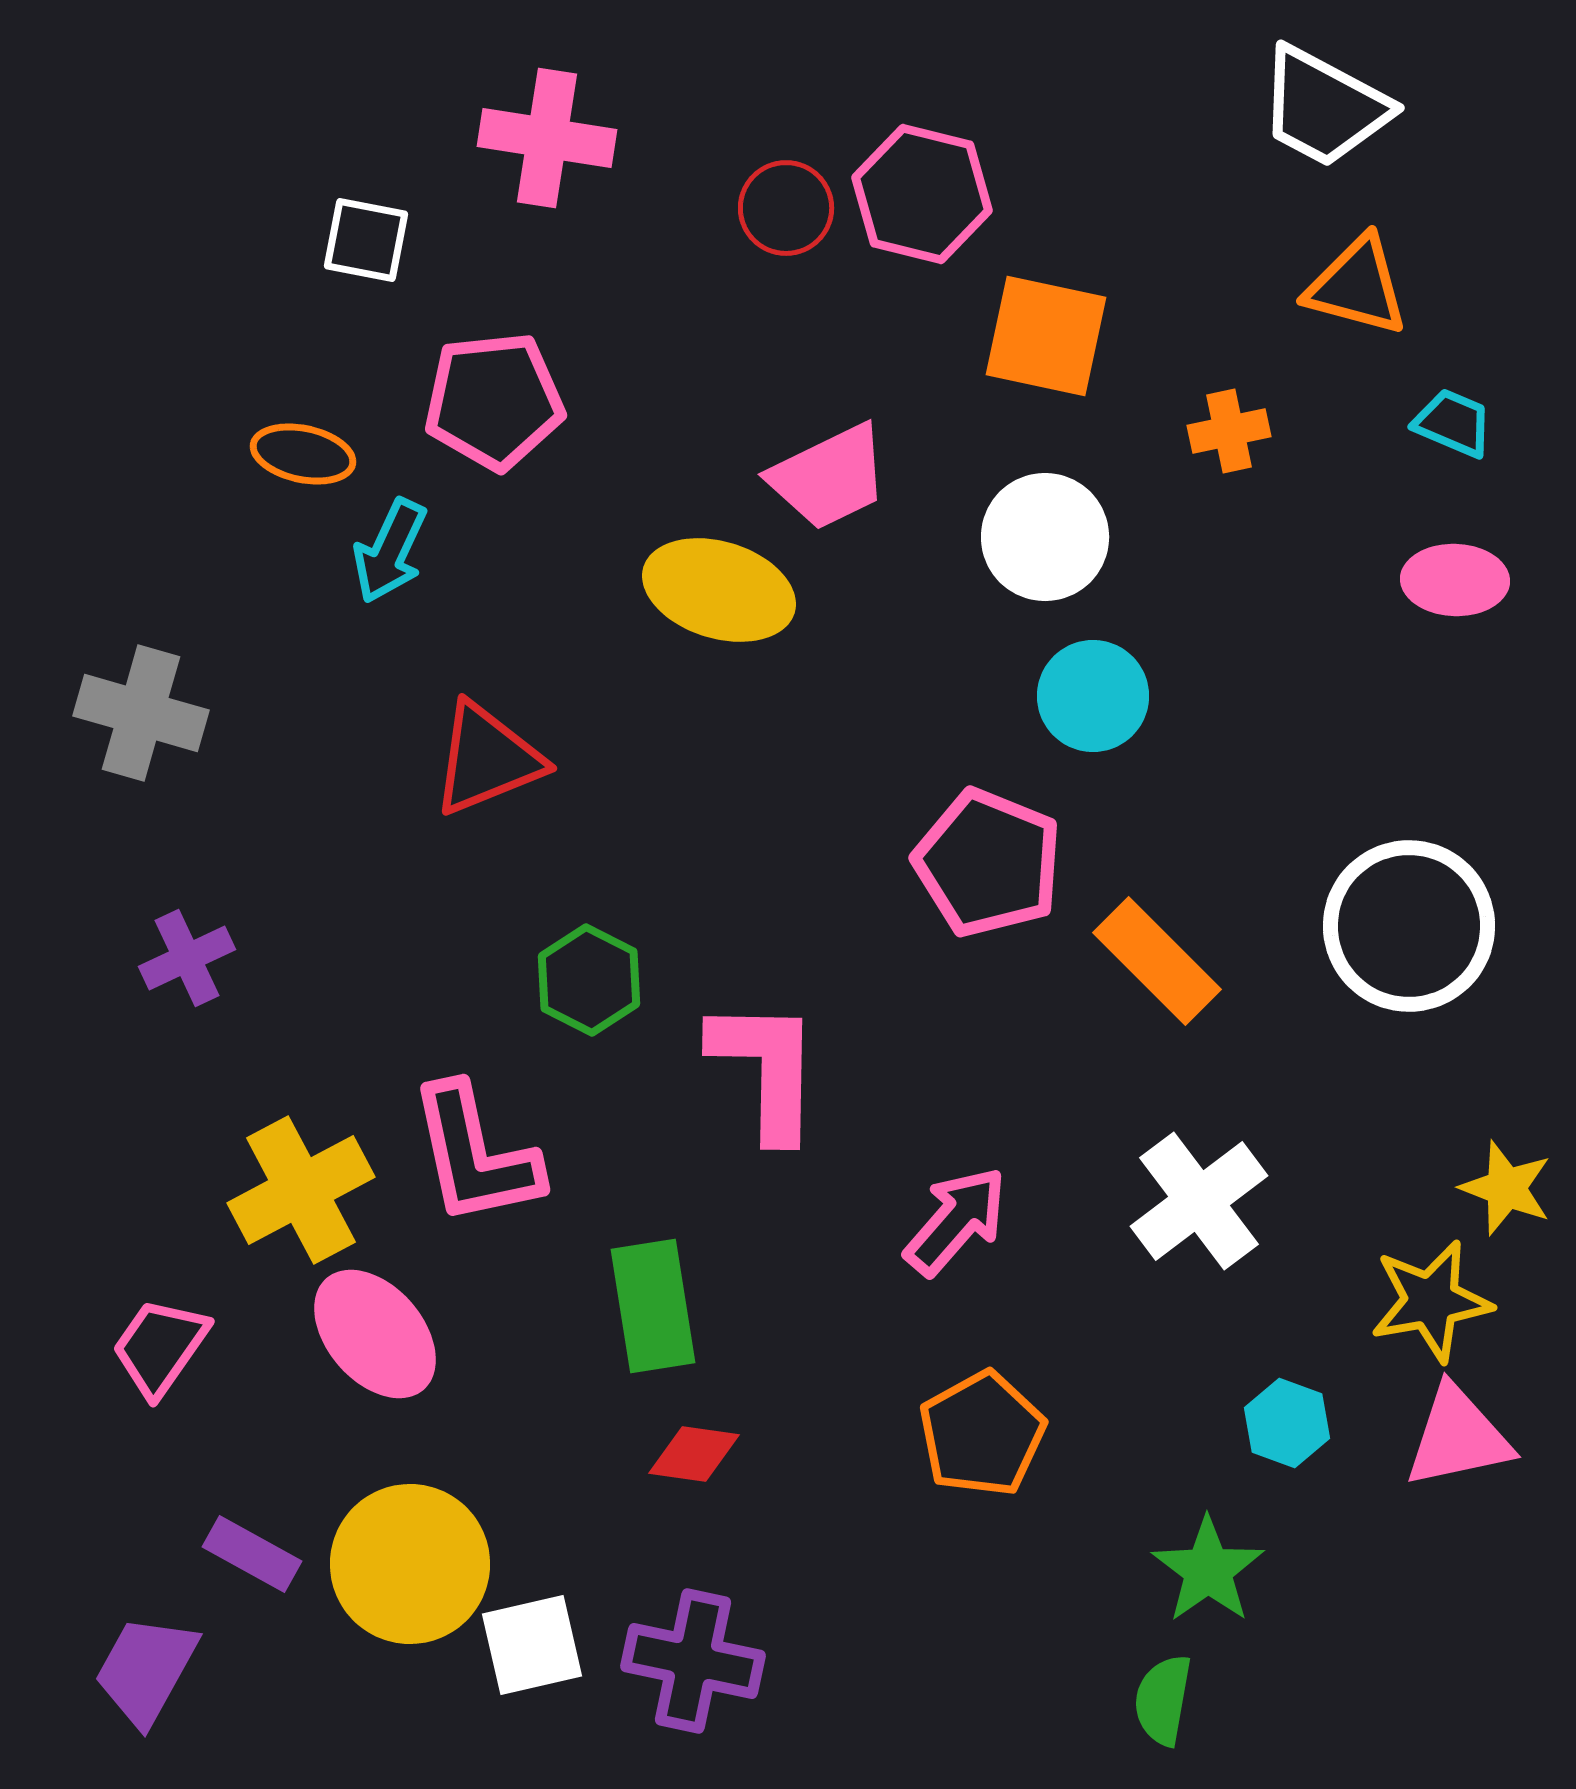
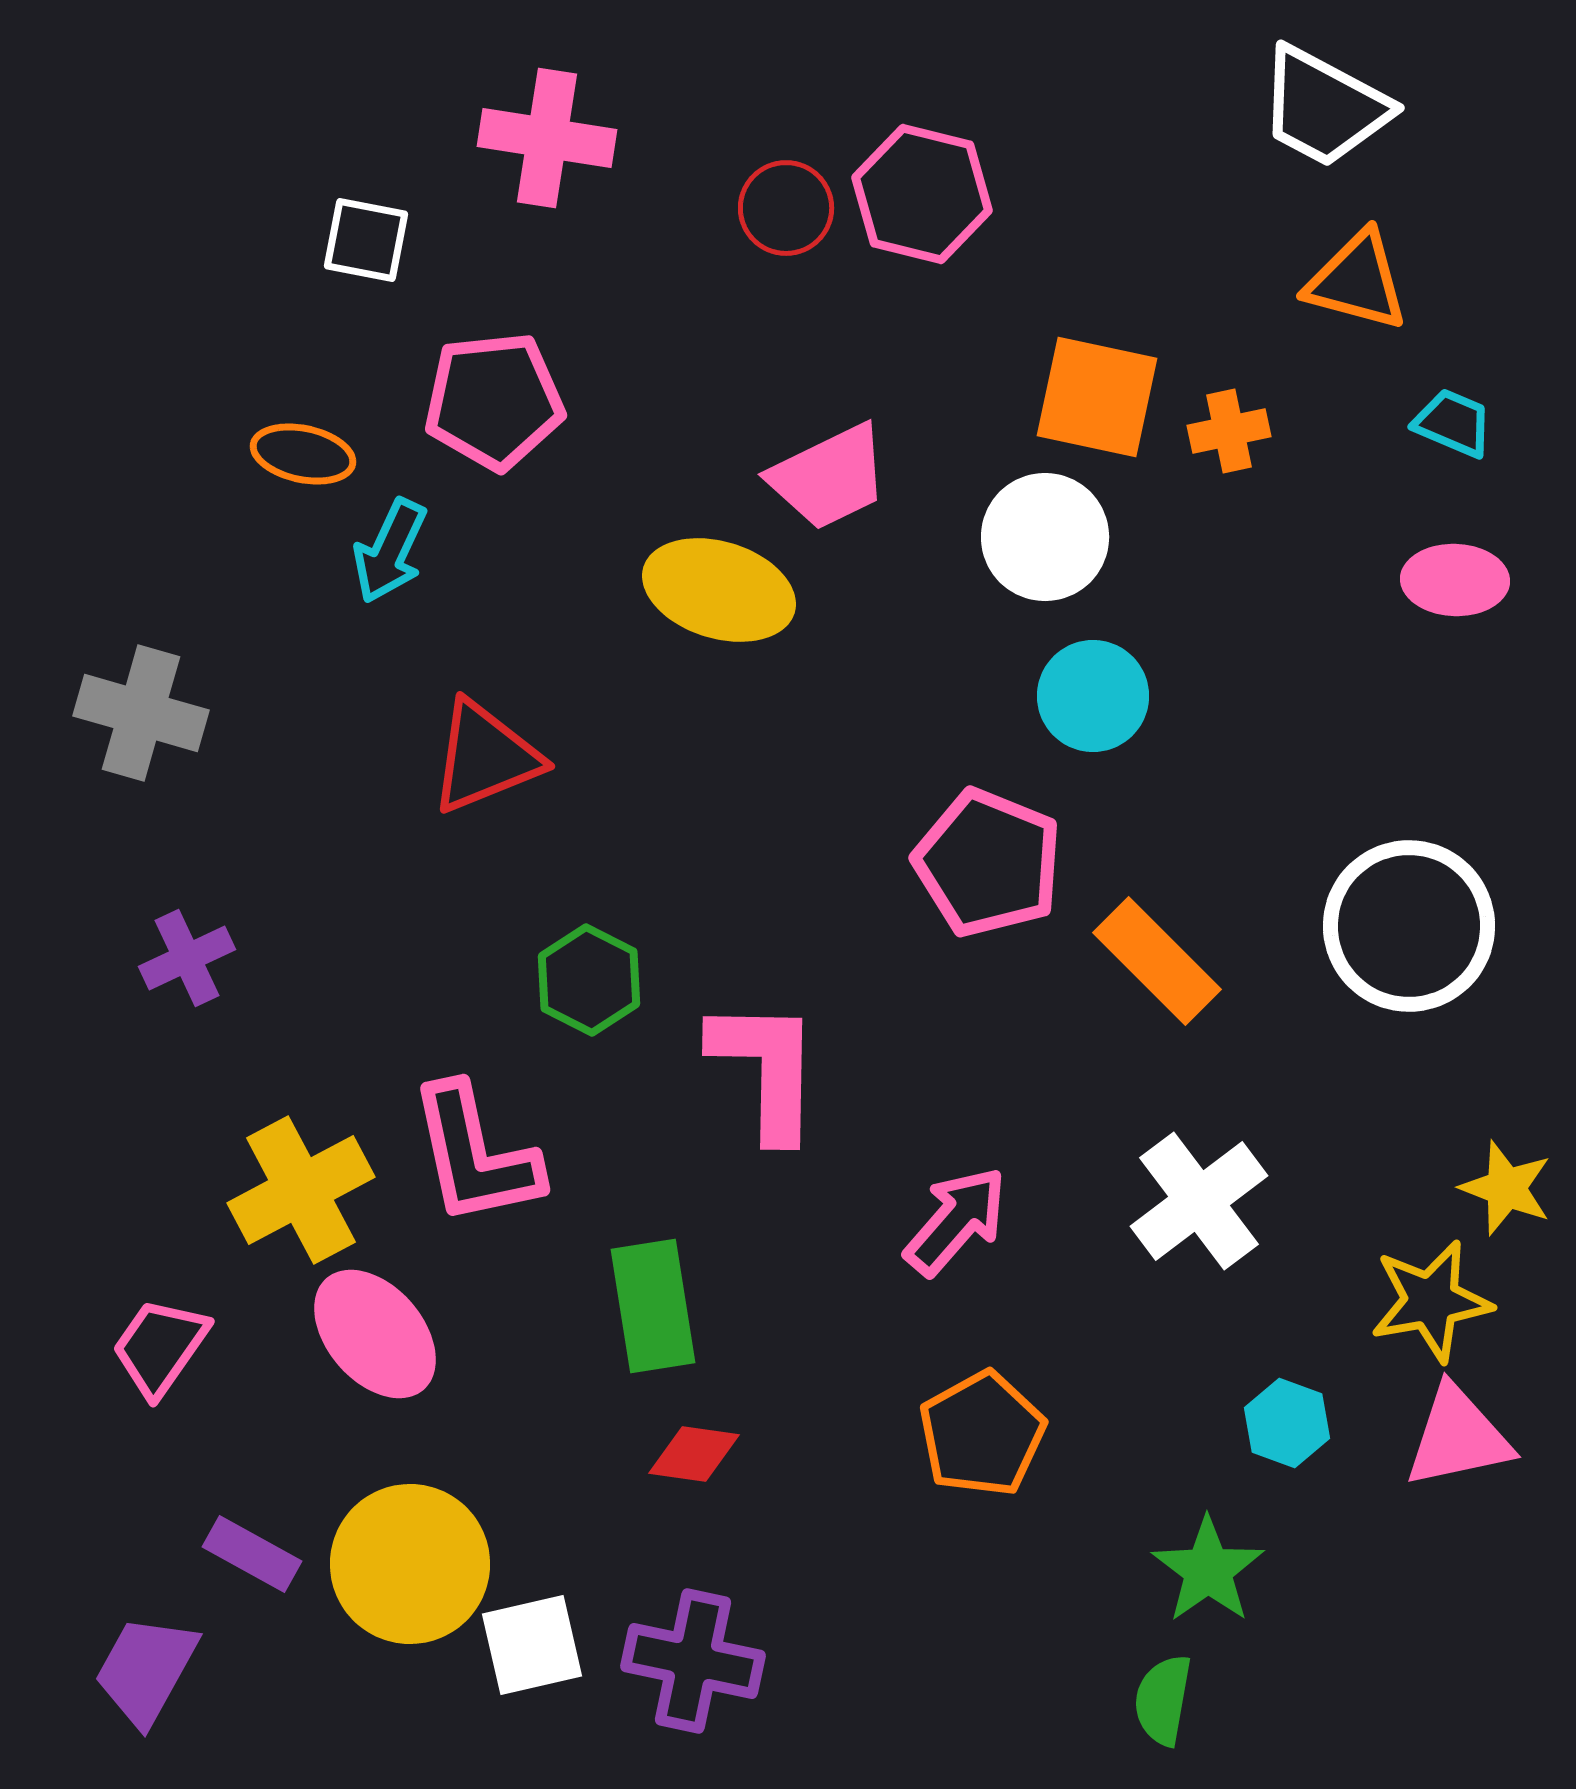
orange triangle at (1357, 286): moved 5 px up
orange square at (1046, 336): moved 51 px right, 61 px down
red triangle at (487, 759): moved 2 px left, 2 px up
